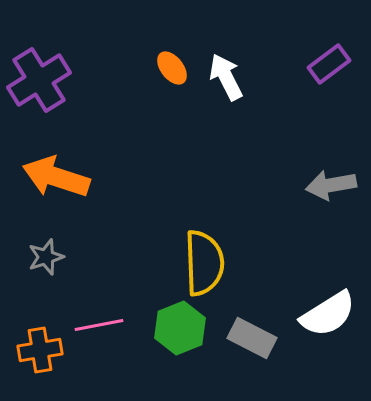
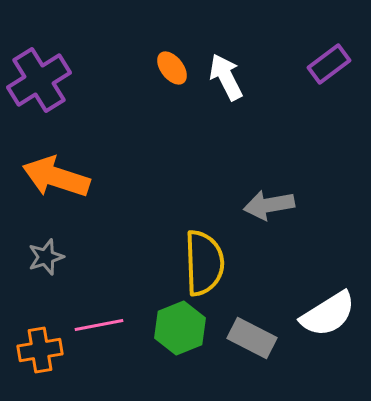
gray arrow: moved 62 px left, 20 px down
